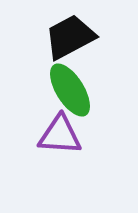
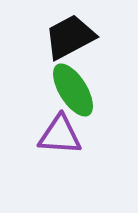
green ellipse: moved 3 px right
